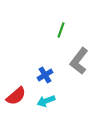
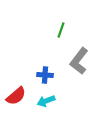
blue cross: rotated 35 degrees clockwise
